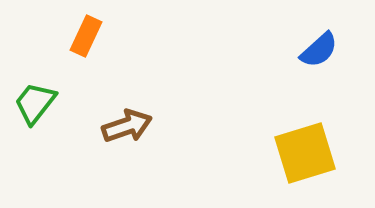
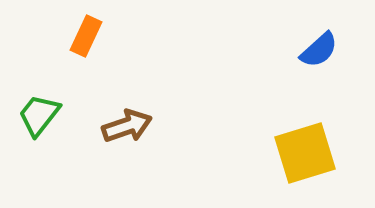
green trapezoid: moved 4 px right, 12 px down
